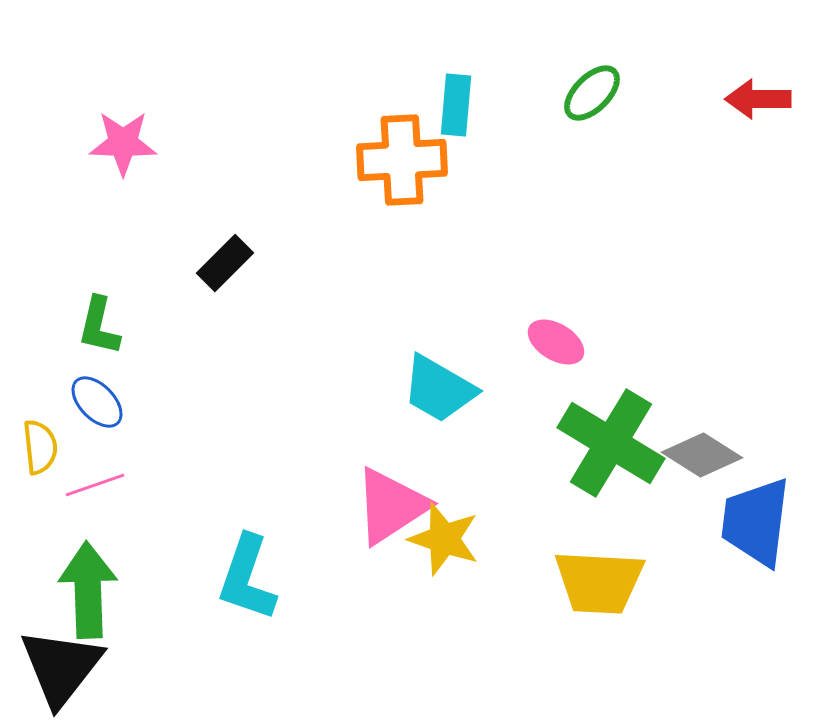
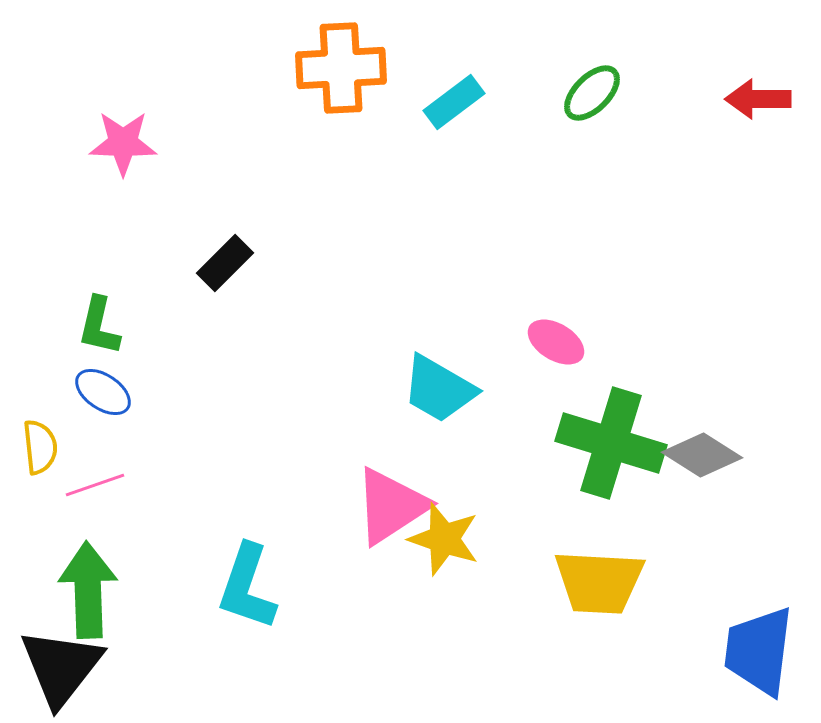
cyan rectangle: moved 2 px left, 3 px up; rotated 48 degrees clockwise
orange cross: moved 61 px left, 92 px up
blue ellipse: moved 6 px right, 10 px up; rotated 12 degrees counterclockwise
green cross: rotated 14 degrees counterclockwise
blue trapezoid: moved 3 px right, 129 px down
cyan L-shape: moved 9 px down
